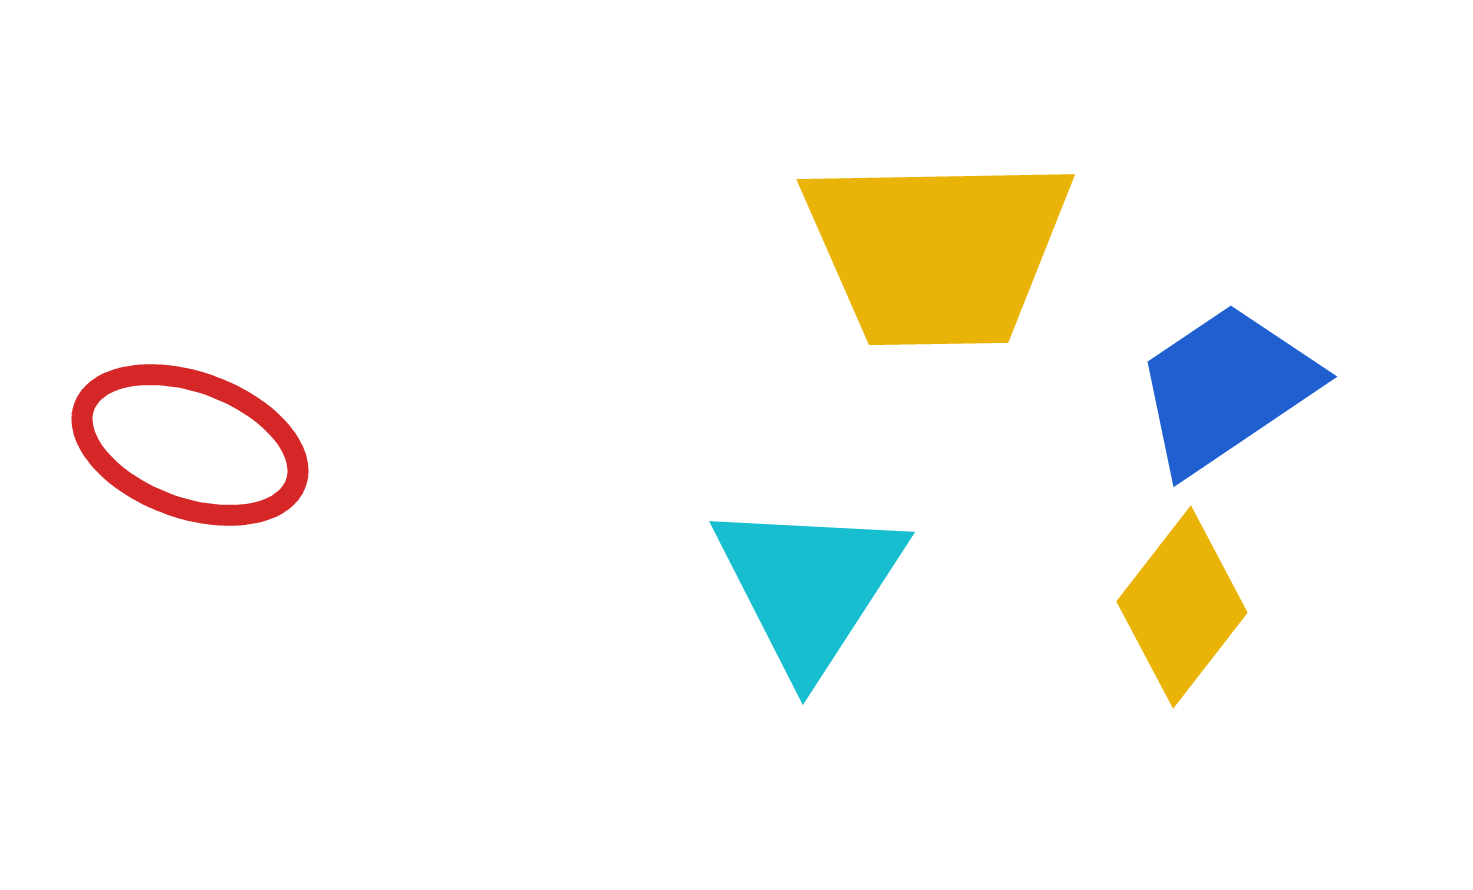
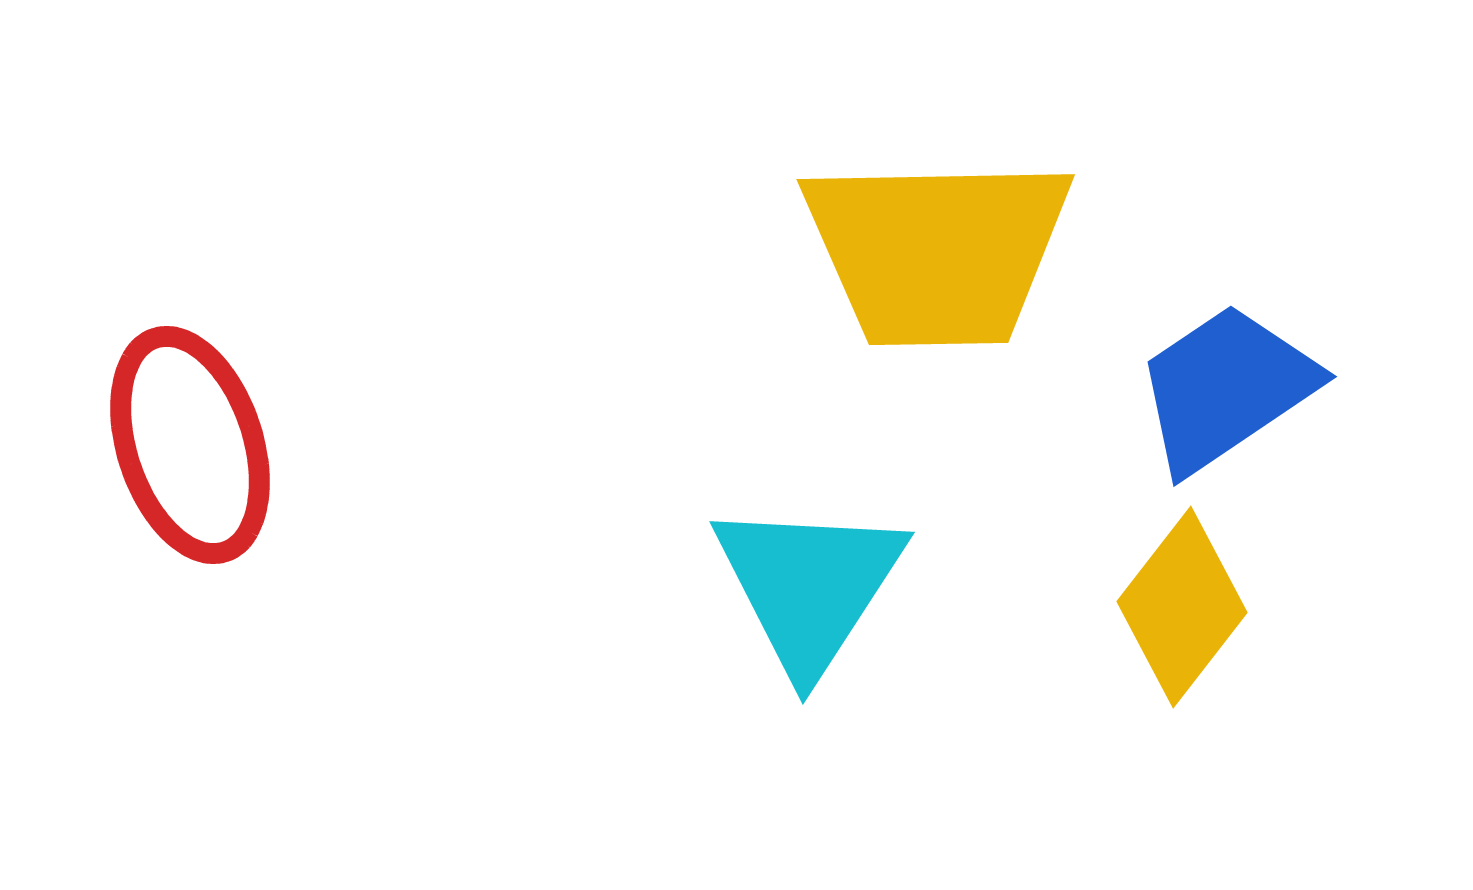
red ellipse: rotated 52 degrees clockwise
